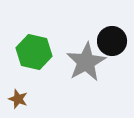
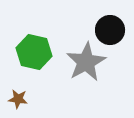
black circle: moved 2 px left, 11 px up
brown star: rotated 12 degrees counterclockwise
